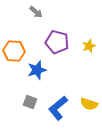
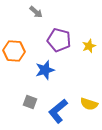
purple pentagon: moved 2 px right, 2 px up
blue star: moved 8 px right
blue L-shape: moved 3 px down
